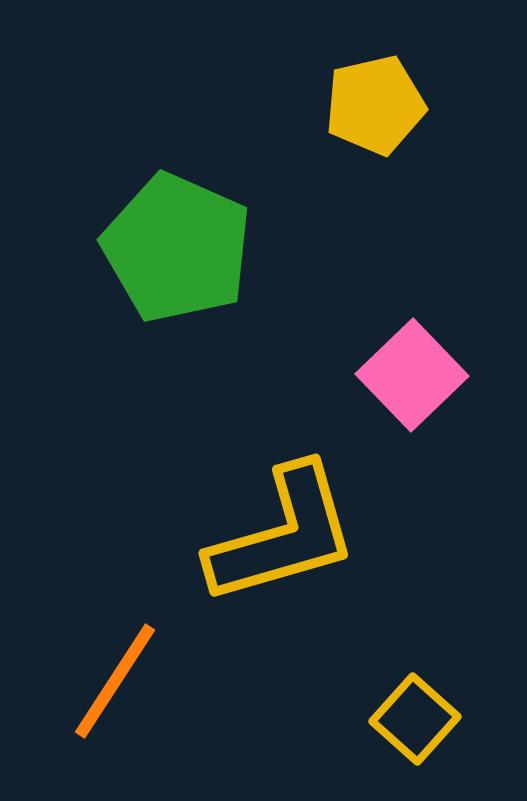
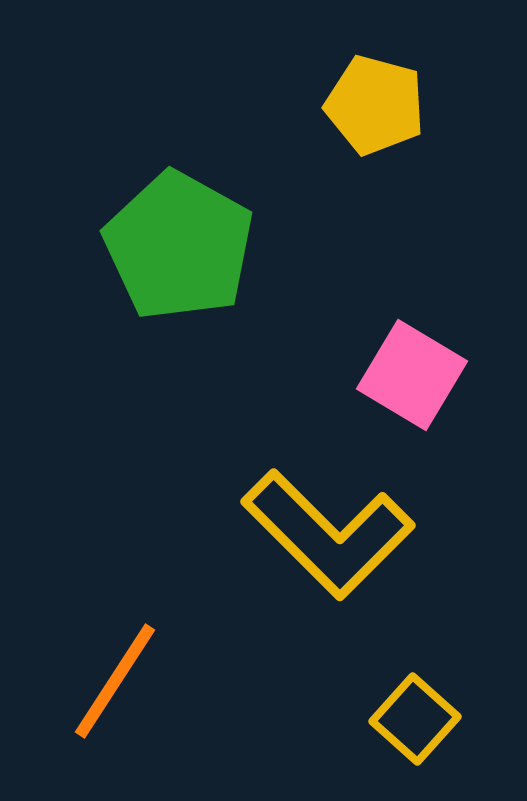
yellow pentagon: rotated 28 degrees clockwise
green pentagon: moved 2 px right, 2 px up; rotated 5 degrees clockwise
pink square: rotated 15 degrees counterclockwise
yellow L-shape: moved 45 px right, 1 px up; rotated 61 degrees clockwise
